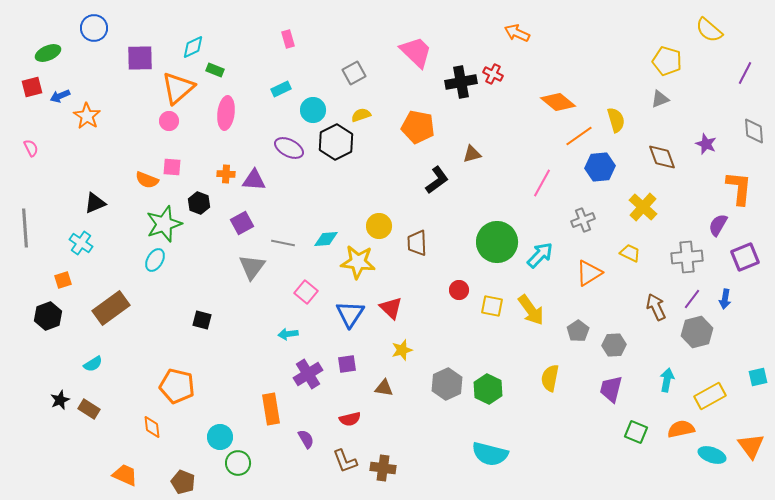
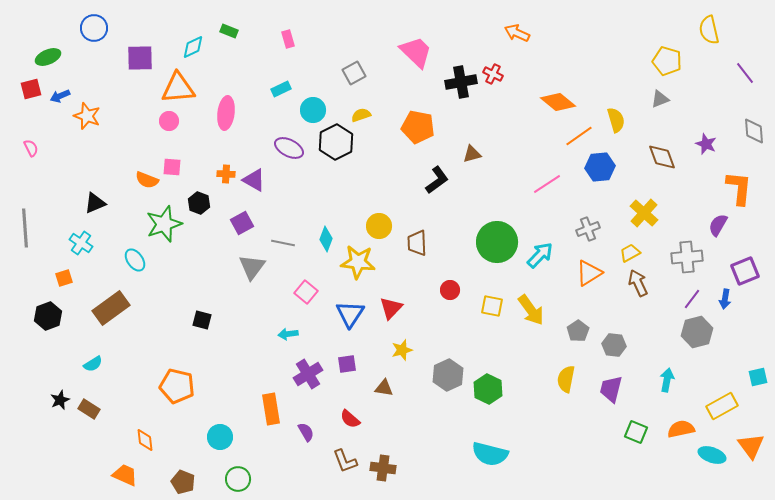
yellow semicircle at (709, 30): rotated 36 degrees clockwise
green ellipse at (48, 53): moved 4 px down
green rectangle at (215, 70): moved 14 px right, 39 px up
purple line at (745, 73): rotated 65 degrees counterclockwise
red square at (32, 87): moved 1 px left, 2 px down
orange triangle at (178, 88): rotated 36 degrees clockwise
orange star at (87, 116): rotated 12 degrees counterclockwise
purple triangle at (254, 180): rotated 25 degrees clockwise
pink line at (542, 183): moved 5 px right, 1 px down; rotated 28 degrees clockwise
yellow cross at (643, 207): moved 1 px right, 6 px down
gray cross at (583, 220): moved 5 px right, 9 px down
cyan diamond at (326, 239): rotated 65 degrees counterclockwise
yellow trapezoid at (630, 253): rotated 55 degrees counterclockwise
purple square at (745, 257): moved 14 px down
cyan ellipse at (155, 260): moved 20 px left; rotated 65 degrees counterclockwise
orange square at (63, 280): moved 1 px right, 2 px up
red circle at (459, 290): moved 9 px left
brown arrow at (656, 307): moved 18 px left, 24 px up
red triangle at (391, 308): rotated 30 degrees clockwise
gray hexagon at (614, 345): rotated 10 degrees clockwise
yellow semicircle at (550, 378): moved 16 px right, 1 px down
gray hexagon at (447, 384): moved 1 px right, 9 px up
yellow rectangle at (710, 396): moved 12 px right, 10 px down
red semicircle at (350, 419): rotated 55 degrees clockwise
orange diamond at (152, 427): moved 7 px left, 13 px down
purple semicircle at (306, 439): moved 7 px up
green circle at (238, 463): moved 16 px down
